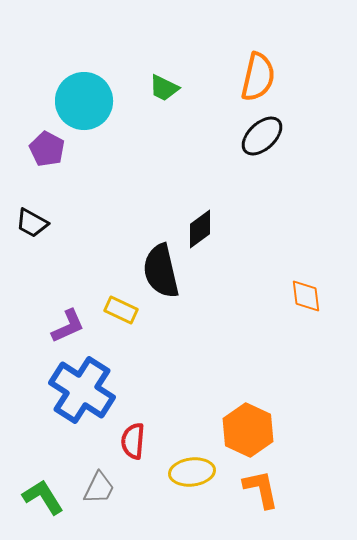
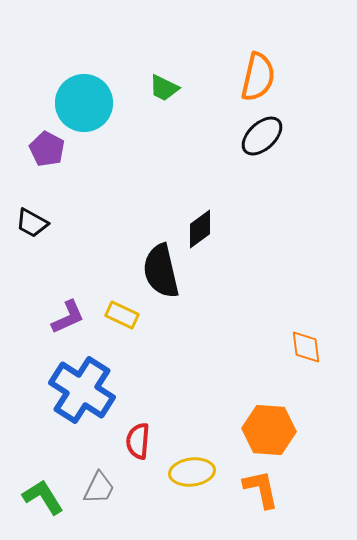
cyan circle: moved 2 px down
orange diamond: moved 51 px down
yellow rectangle: moved 1 px right, 5 px down
purple L-shape: moved 9 px up
orange hexagon: moved 21 px right; rotated 21 degrees counterclockwise
red semicircle: moved 5 px right
